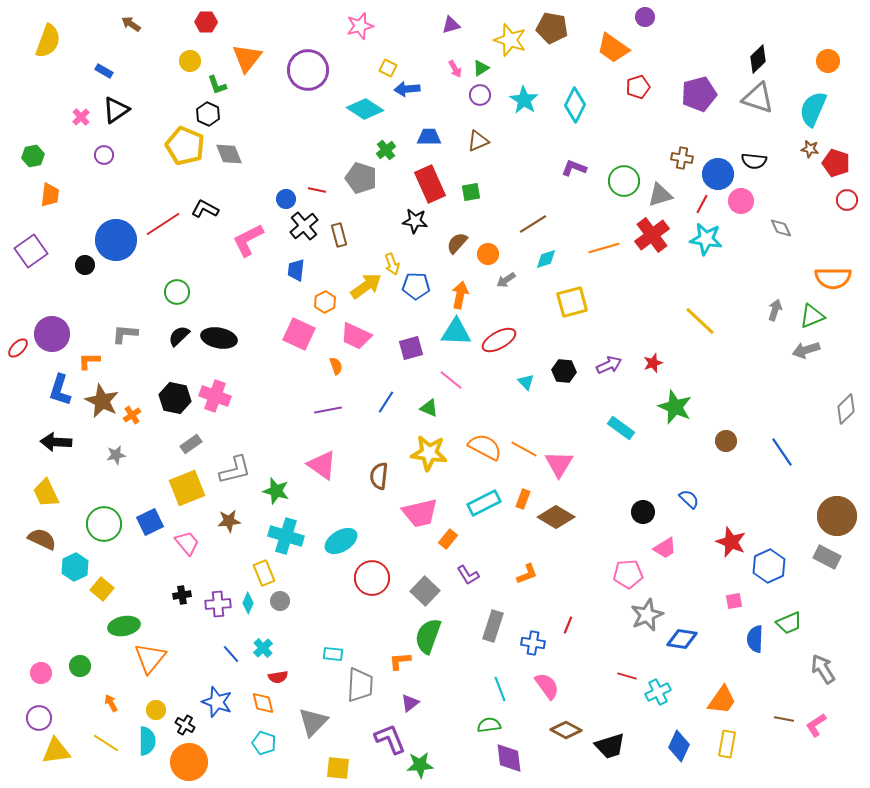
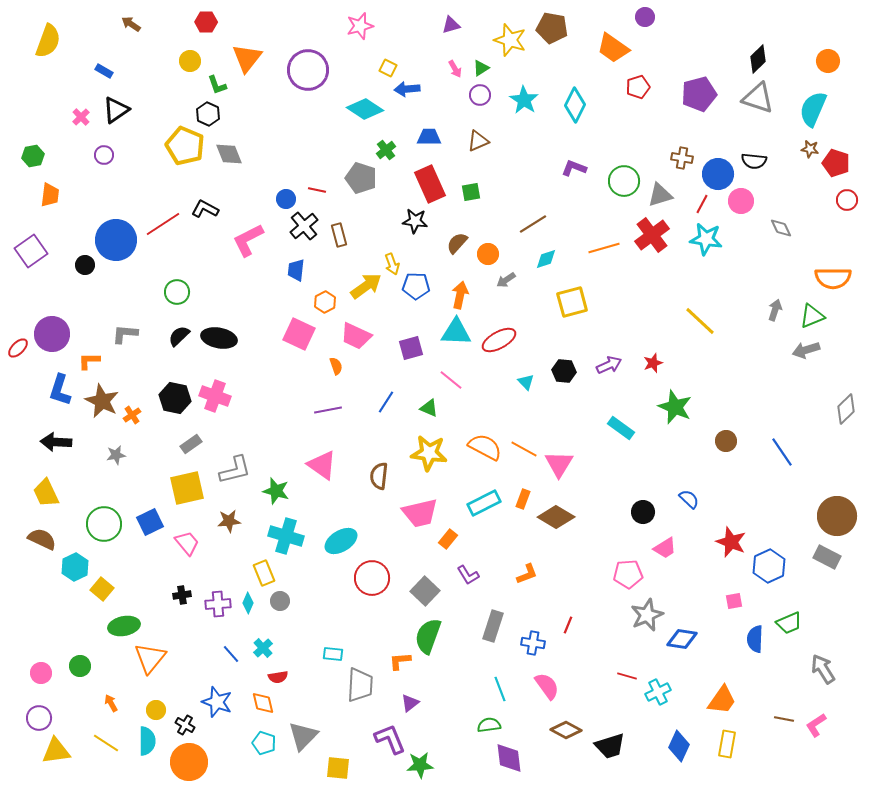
yellow square at (187, 488): rotated 9 degrees clockwise
gray triangle at (313, 722): moved 10 px left, 14 px down
